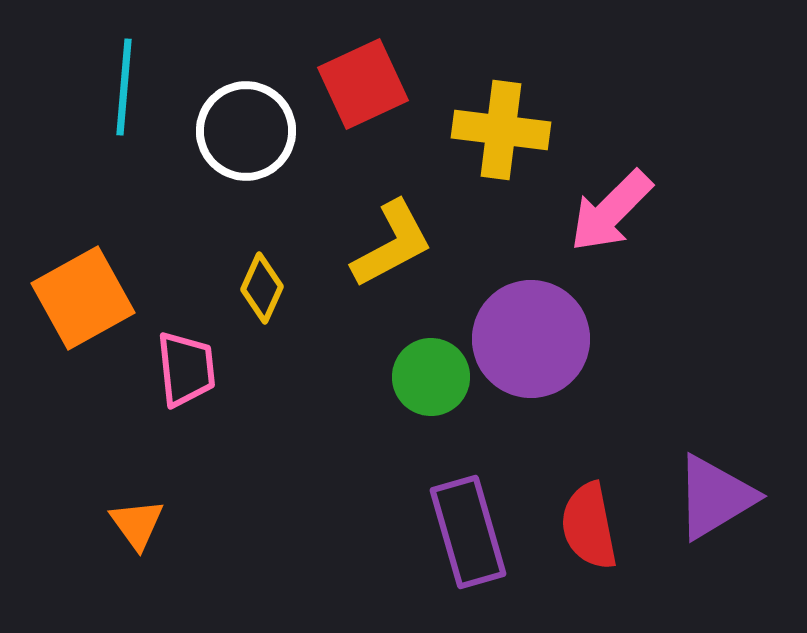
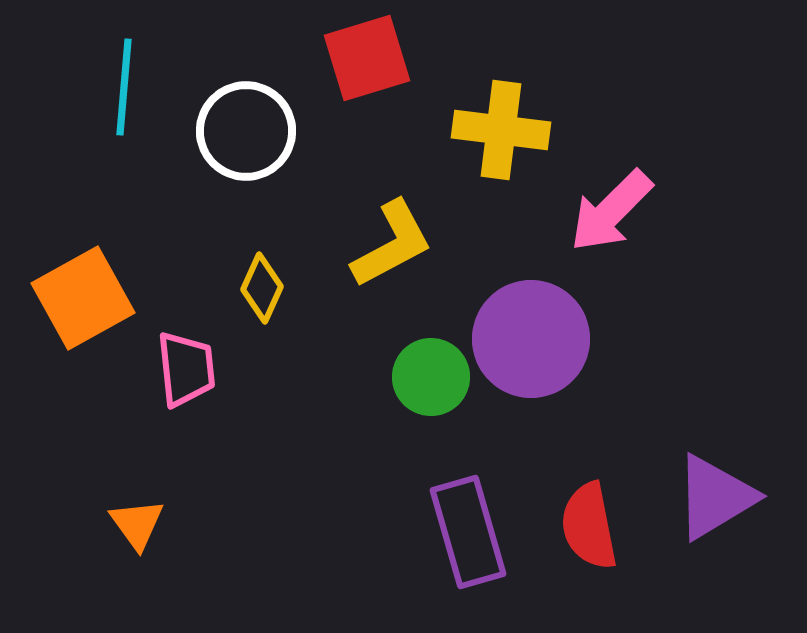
red square: moved 4 px right, 26 px up; rotated 8 degrees clockwise
